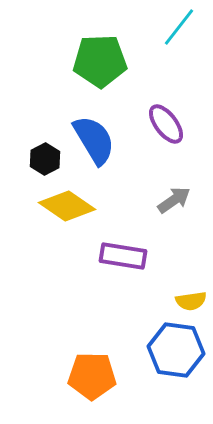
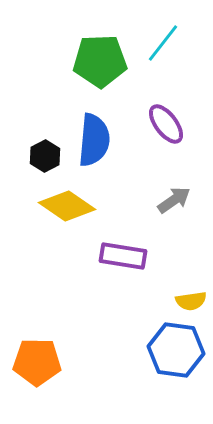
cyan line: moved 16 px left, 16 px down
blue semicircle: rotated 36 degrees clockwise
black hexagon: moved 3 px up
orange pentagon: moved 55 px left, 14 px up
